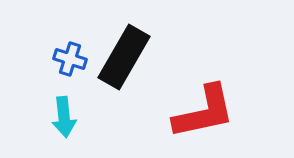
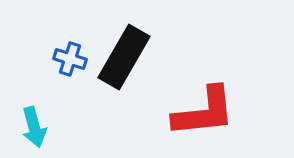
red L-shape: rotated 6 degrees clockwise
cyan arrow: moved 30 px left, 10 px down; rotated 9 degrees counterclockwise
